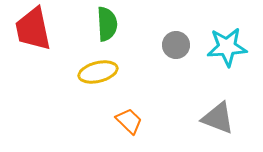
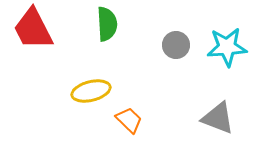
red trapezoid: rotated 15 degrees counterclockwise
yellow ellipse: moved 7 px left, 19 px down
orange trapezoid: moved 1 px up
